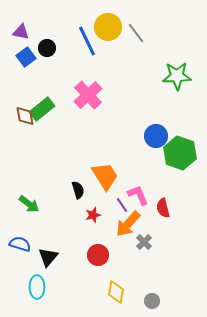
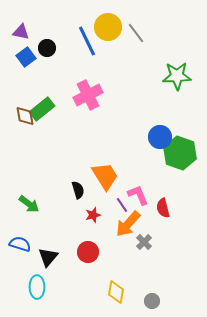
pink cross: rotated 16 degrees clockwise
blue circle: moved 4 px right, 1 px down
red circle: moved 10 px left, 3 px up
